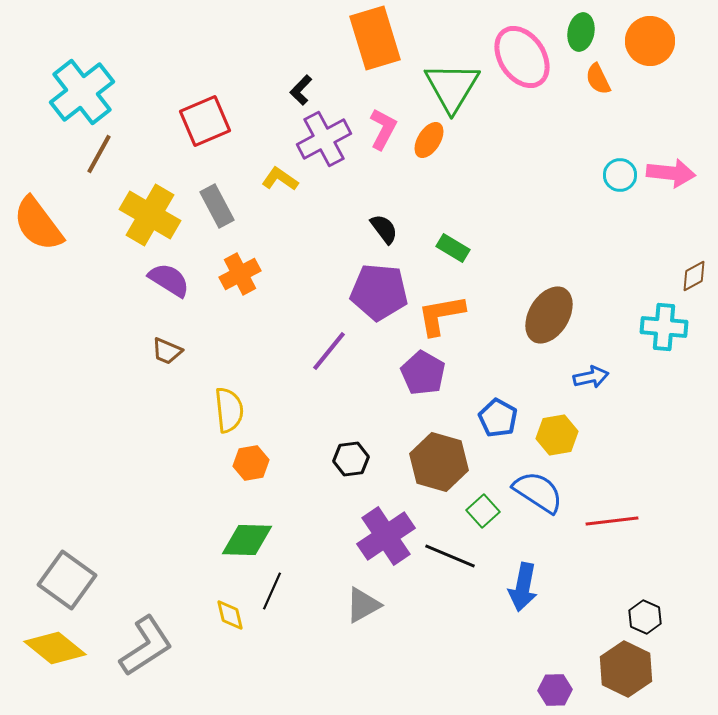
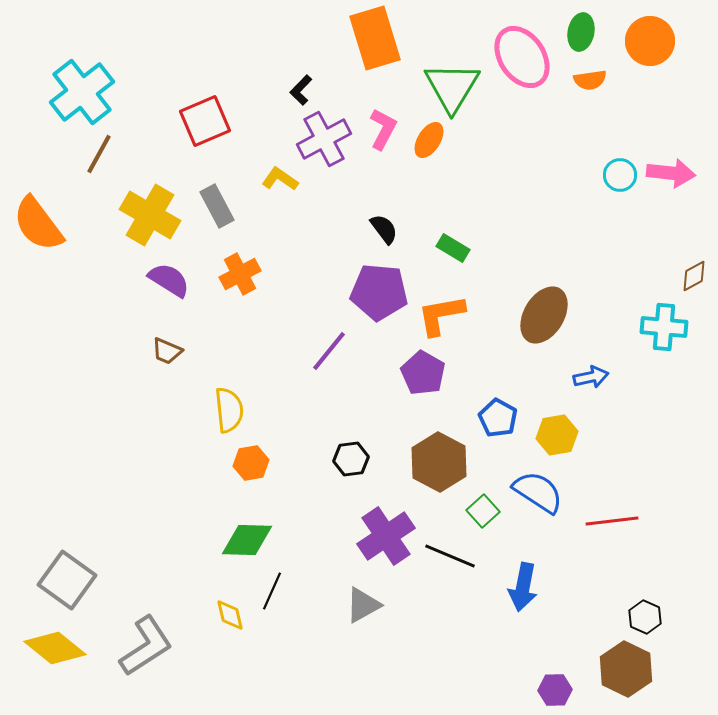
orange semicircle at (598, 79): moved 8 px left, 1 px down; rotated 72 degrees counterclockwise
brown ellipse at (549, 315): moved 5 px left
brown hexagon at (439, 462): rotated 12 degrees clockwise
